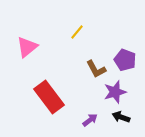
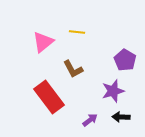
yellow line: rotated 56 degrees clockwise
pink triangle: moved 16 px right, 5 px up
purple pentagon: rotated 10 degrees clockwise
brown L-shape: moved 23 px left
purple star: moved 2 px left, 1 px up
black arrow: rotated 18 degrees counterclockwise
